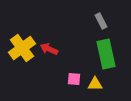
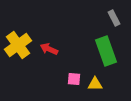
gray rectangle: moved 13 px right, 3 px up
yellow cross: moved 4 px left, 3 px up
green rectangle: moved 3 px up; rotated 8 degrees counterclockwise
